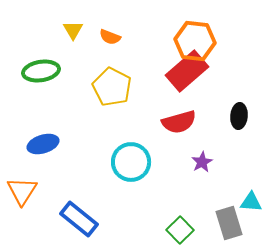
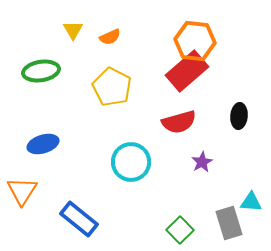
orange semicircle: rotated 45 degrees counterclockwise
